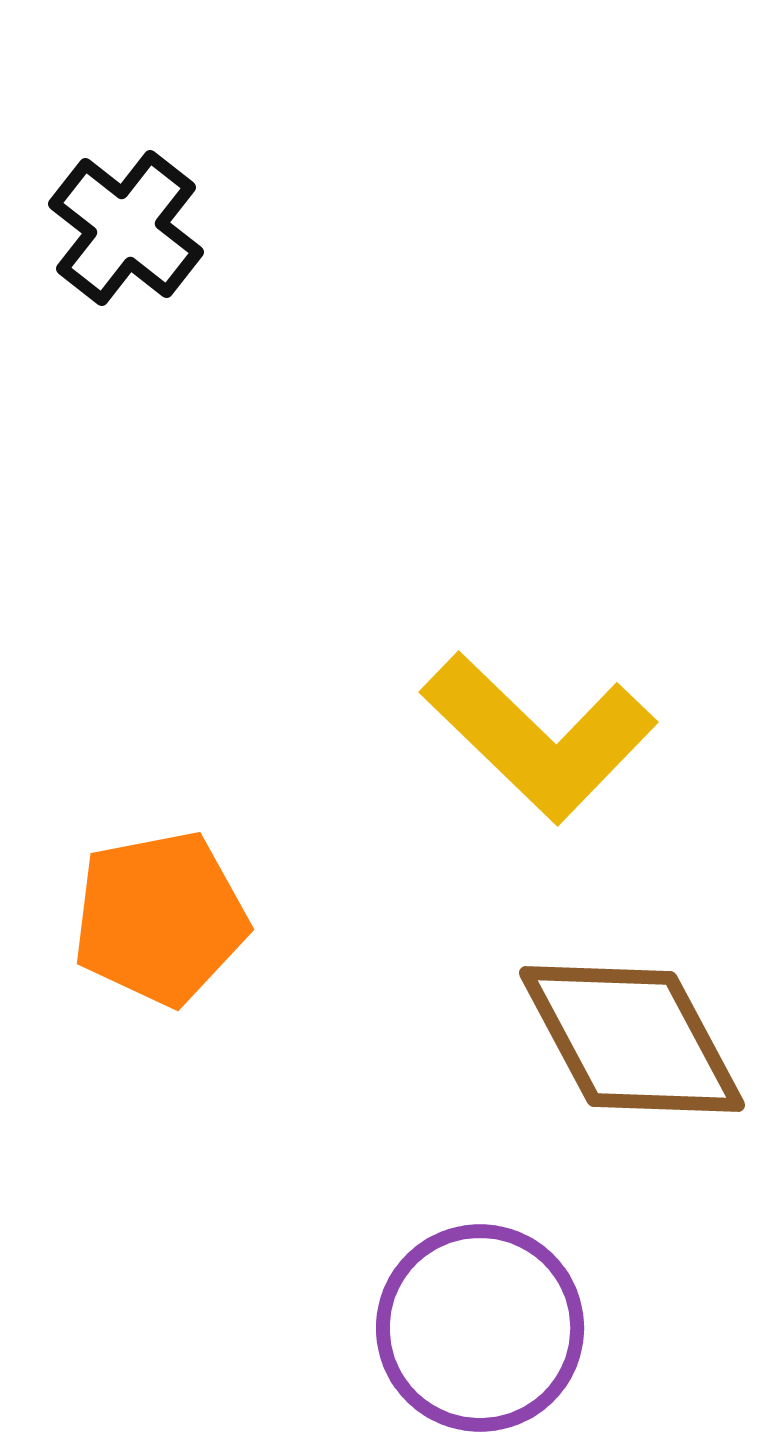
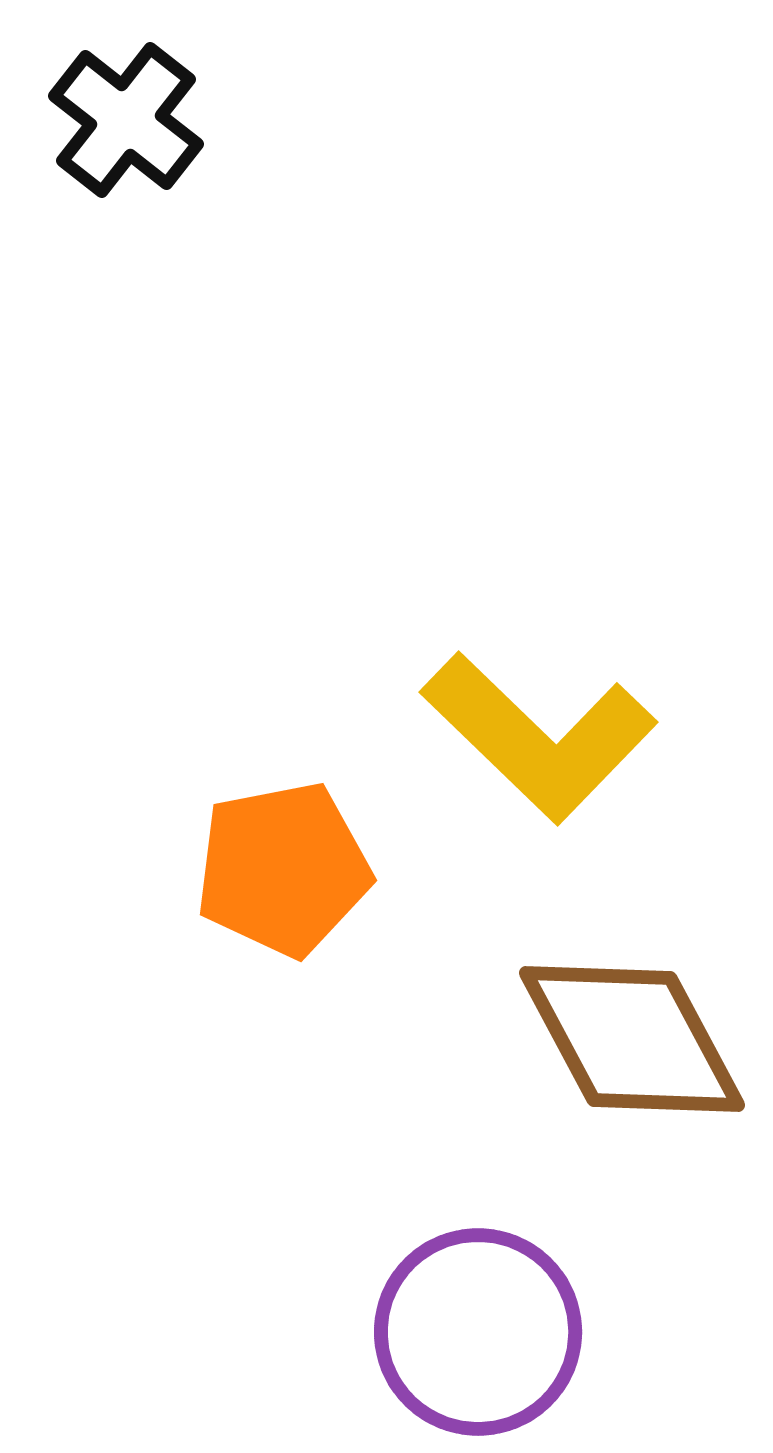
black cross: moved 108 px up
orange pentagon: moved 123 px right, 49 px up
purple circle: moved 2 px left, 4 px down
